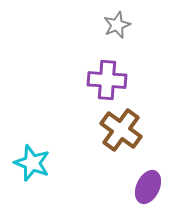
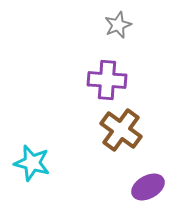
gray star: moved 1 px right
cyan star: rotated 6 degrees counterclockwise
purple ellipse: rotated 36 degrees clockwise
